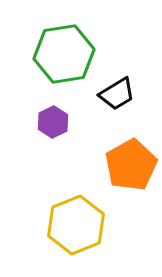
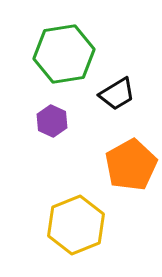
purple hexagon: moved 1 px left, 1 px up; rotated 8 degrees counterclockwise
